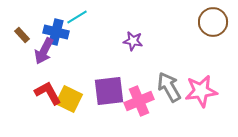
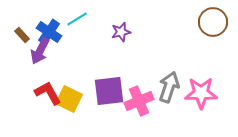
cyan line: moved 2 px down
blue cross: moved 7 px left; rotated 20 degrees clockwise
purple star: moved 12 px left, 9 px up; rotated 24 degrees counterclockwise
purple arrow: moved 4 px left
gray arrow: rotated 48 degrees clockwise
pink star: moved 2 px down; rotated 8 degrees clockwise
